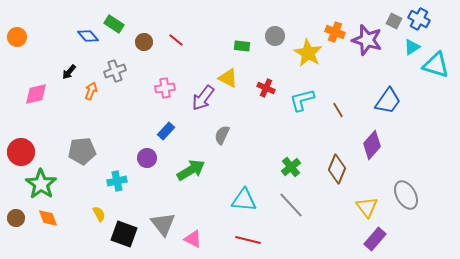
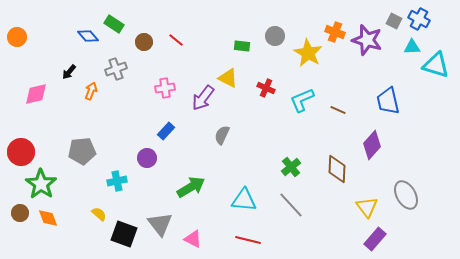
cyan triangle at (412, 47): rotated 30 degrees clockwise
gray cross at (115, 71): moved 1 px right, 2 px up
cyan L-shape at (302, 100): rotated 8 degrees counterclockwise
blue trapezoid at (388, 101): rotated 132 degrees clockwise
brown line at (338, 110): rotated 35 degrees counterclockwise
brown diamond at (337, 169): rotated 20 degrees counterclockwise
green arrow at (191, 170): moved 17 px down
yellow semicircle at (99, 214): rotated 21 degrees counterclockwise
brown circle at (16, 218): moved 4 px right, 5 px up
gray triangle at (163, 224): moved 3 px left
